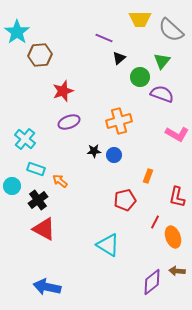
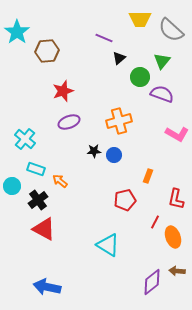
brown hexagon: moved 7 px right, 4 px up
red L-shape: moved 1 px left, 2 px down
